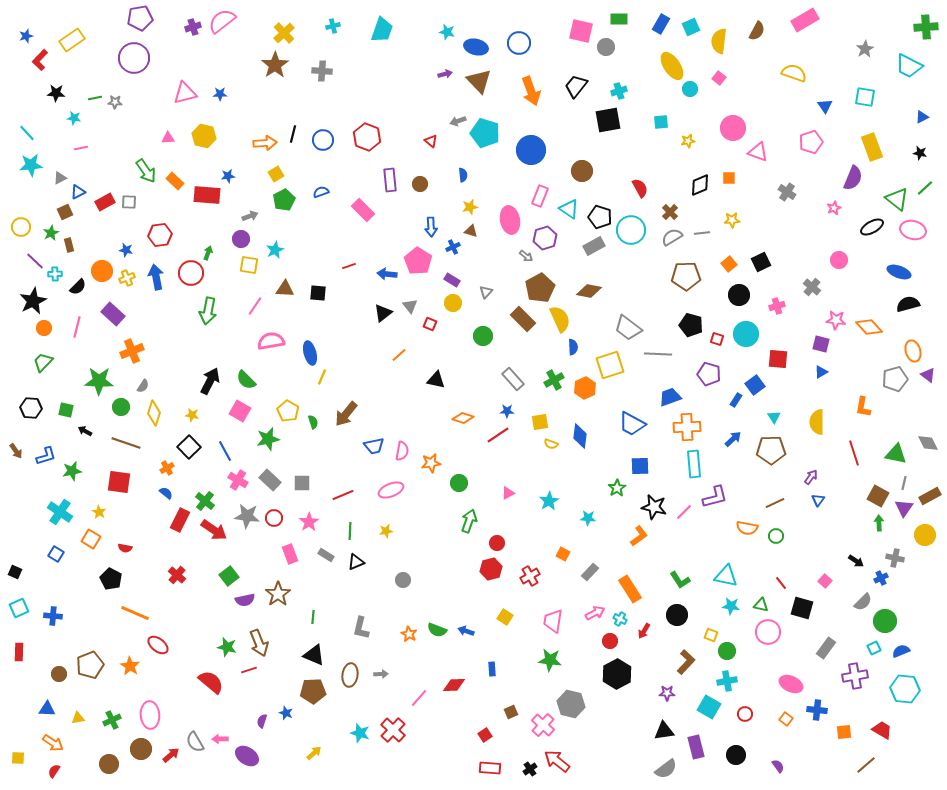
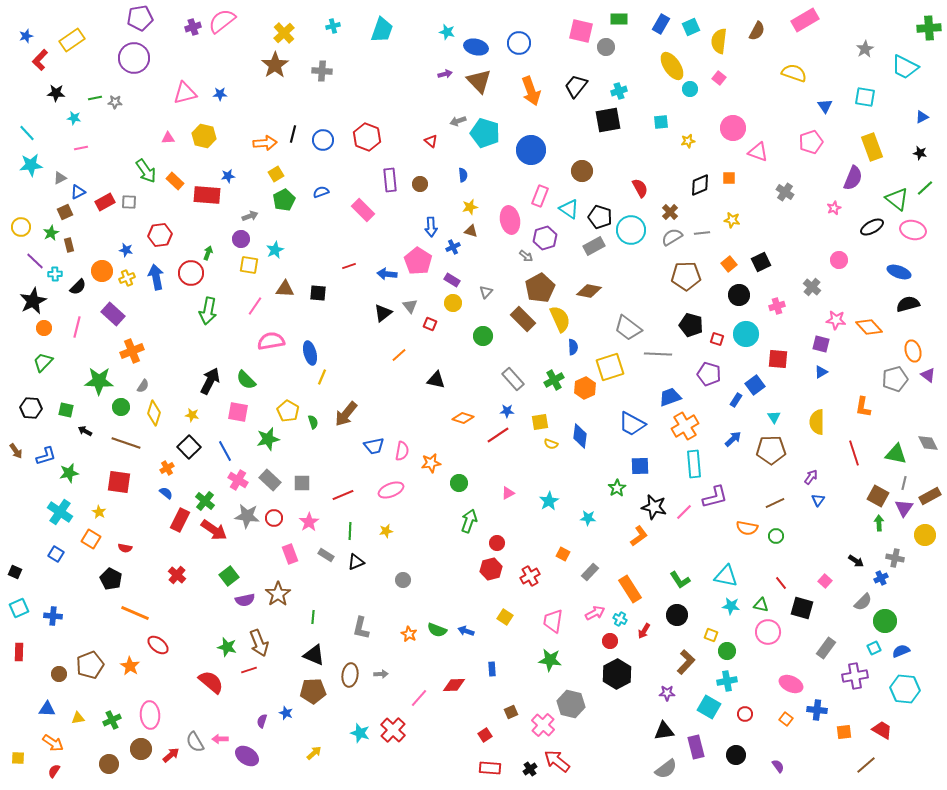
green cross at (926, 27): moved 3 px right, 1 px down
cyan trapezoid at (909, 66): moved 4 px left, 1 px down
gray cross at (787, 192): moved 2 px left
yellow star at (732, 220): rotated 14 degrees clockwise
yellow square at (610, 365): moved 2 px down
pink square at (240, 411): moved 2 px left, 1 px down; rotated 20 degrees counterclockwise
orange cross at (687, 427): moved 2 px left, 1 px up; rotated 28 degrees counterclockwise
green star at (72, 471): moved 3 px left, 2 px down
